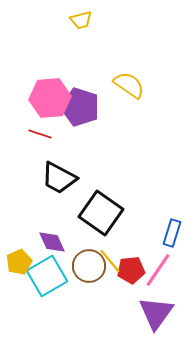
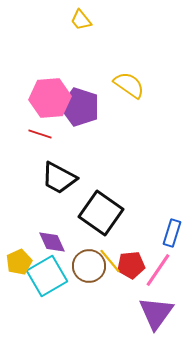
yellow trapezoid: rotated 65 degrees clockwise
red pentagon: moved 5 px up
